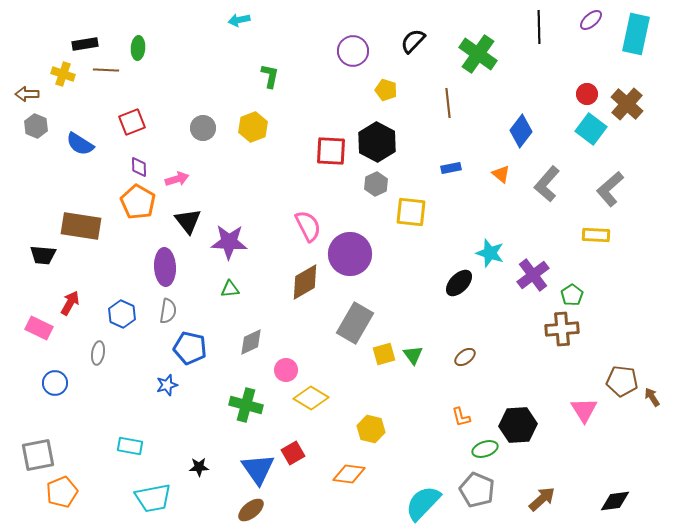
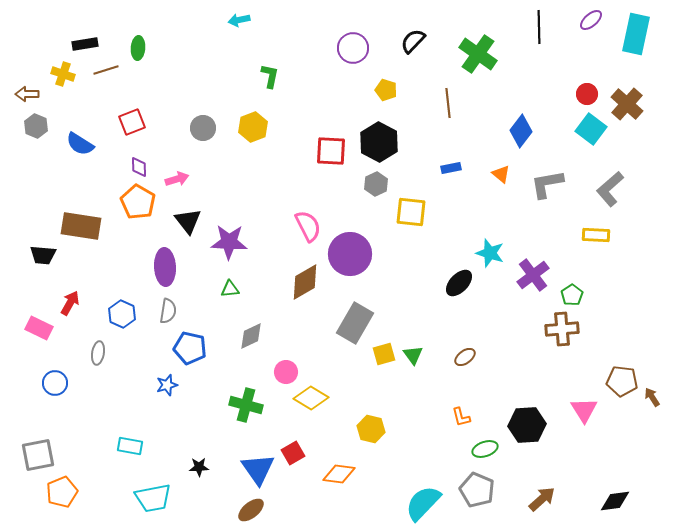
purple circle at (353, 51): moved 3 px up
brown line at (106, 70): rotated 20 degrees counterclockwise
black hexagon at (377, 142): moved 2 px right
gray L-shape at (547, 184): rotated 39 degrees clockwise
gray diamond at (251, 342): moved 6 px up
pink circle at (286, 370): moved 2 px down
black hexagon at (518, 425): moved 9 px right
orange diamond at (349, 474): moved 10 px left
